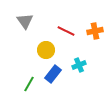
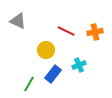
gray triangle: moved 7 px left; rotated 30 degrees counterclockwise
orange cross: moved 1 px down
